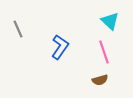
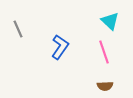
brown semicircle: moved 5 px right, 6 px down; rotated 14 degrees clockwise
